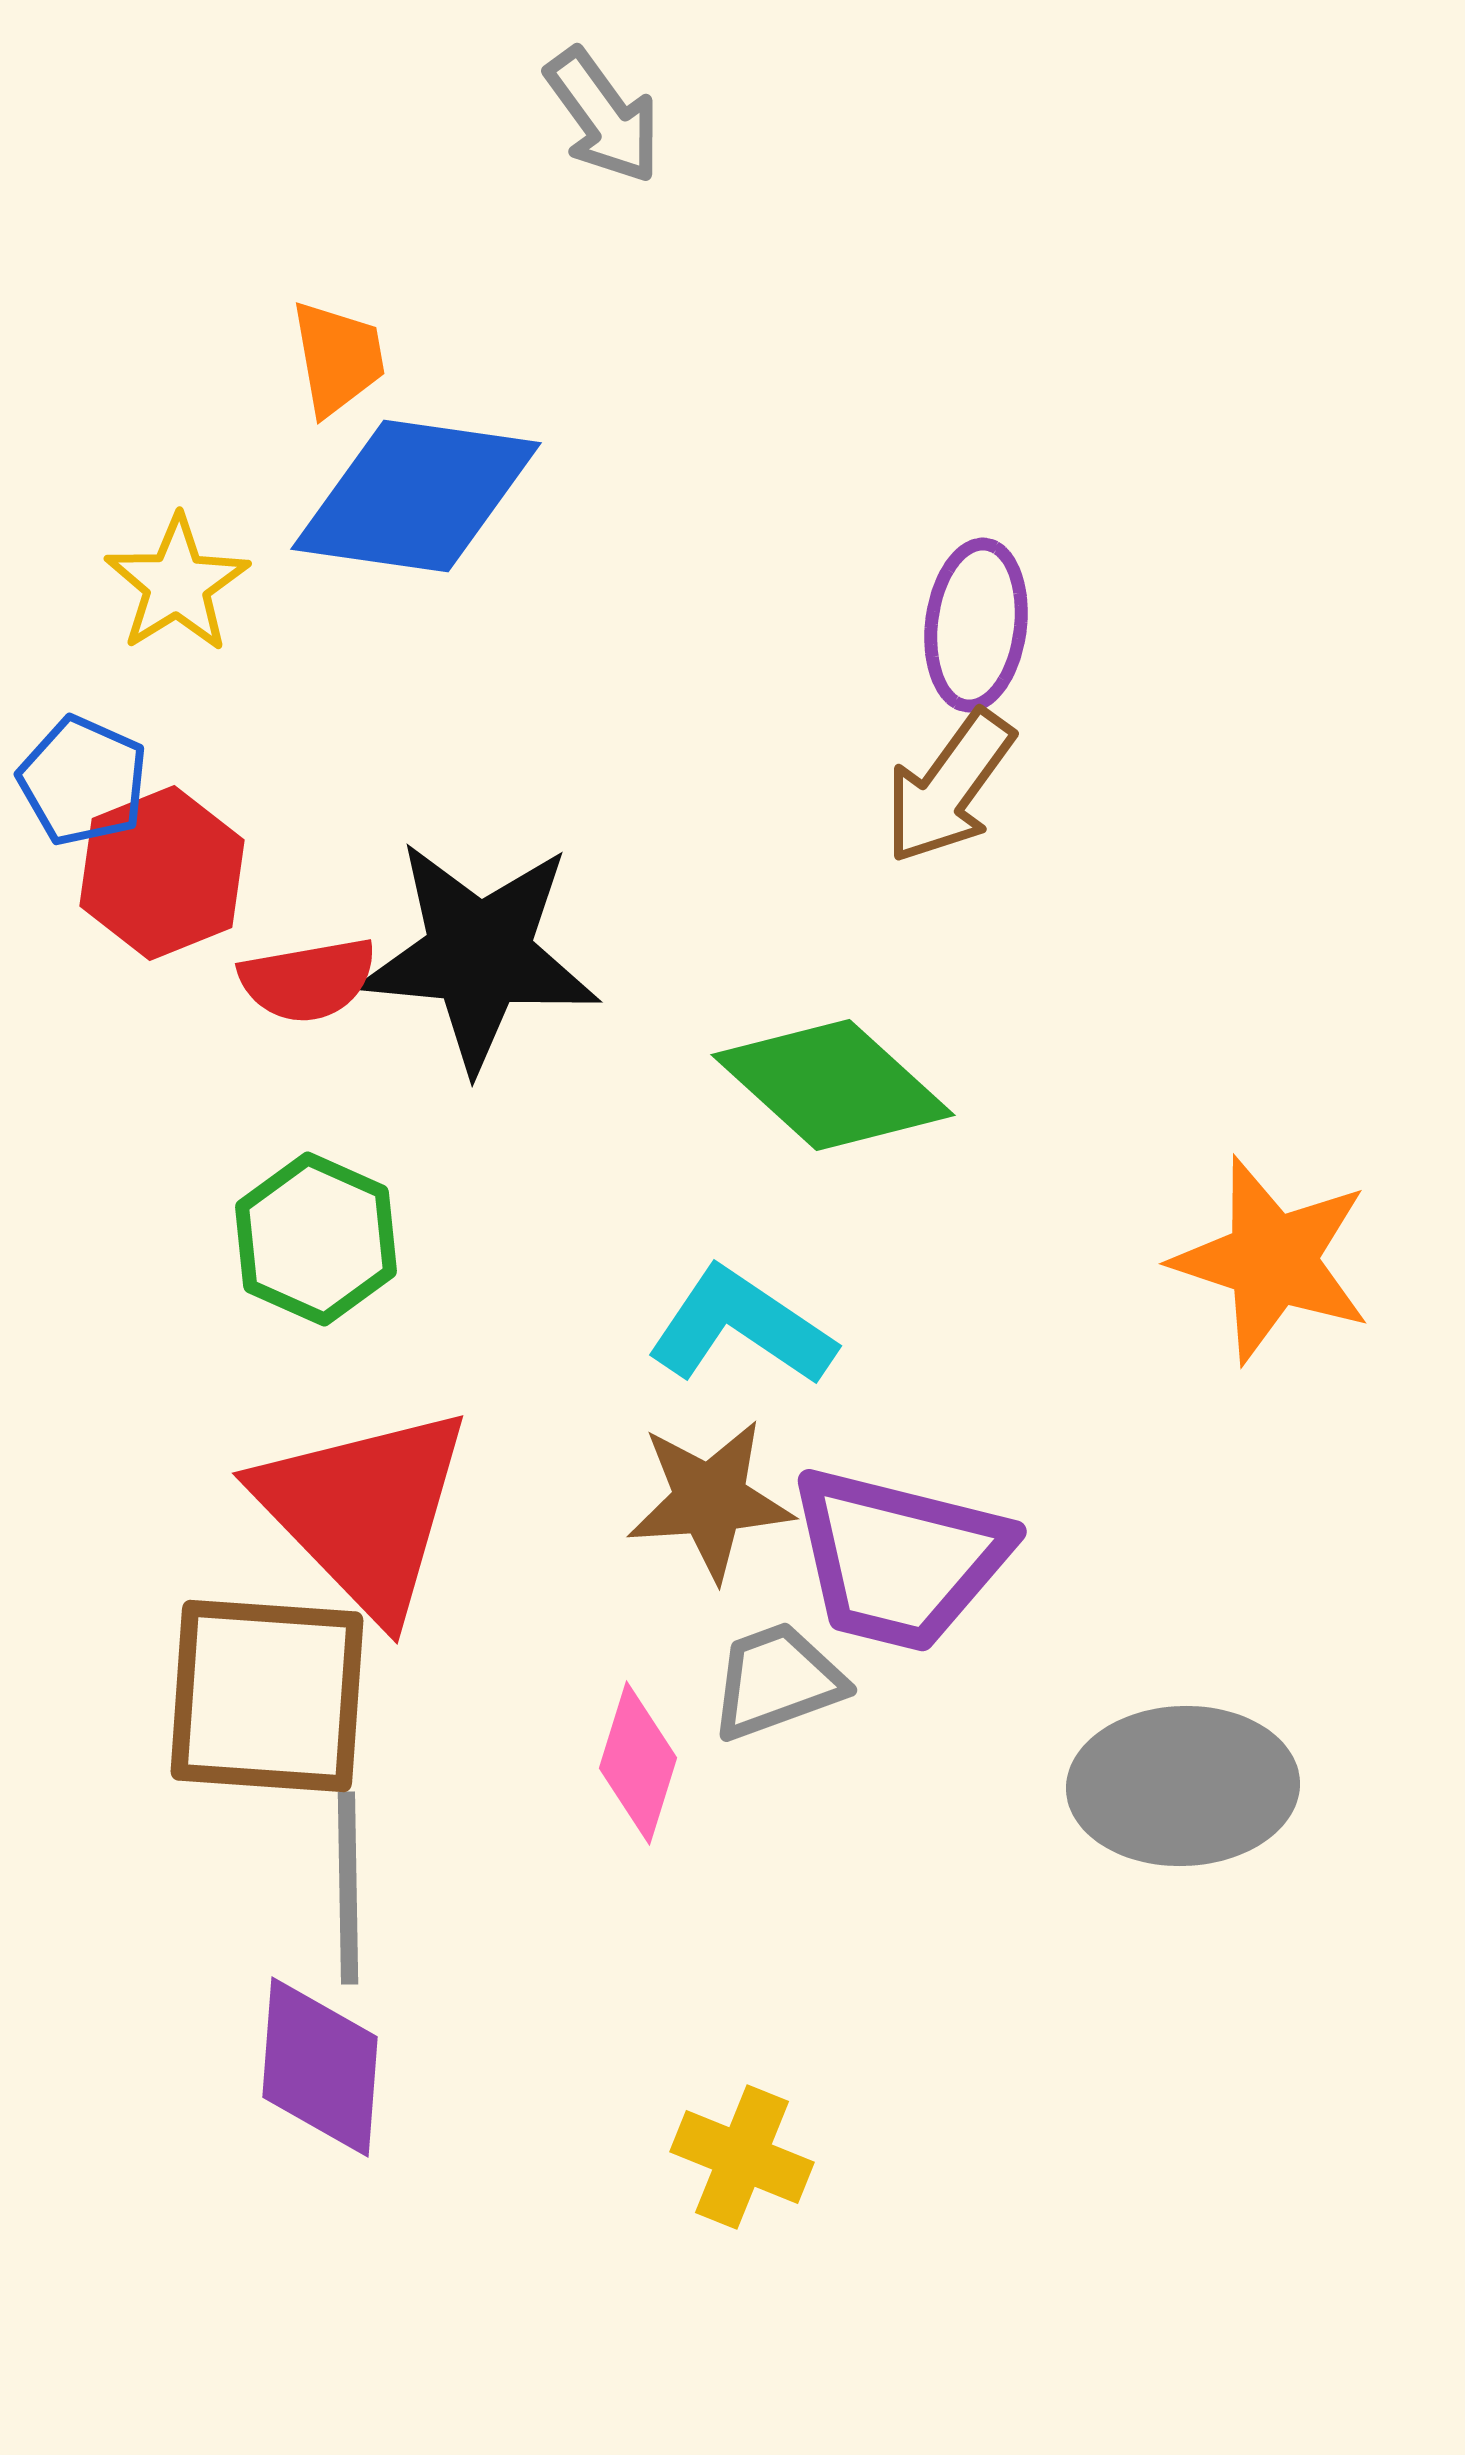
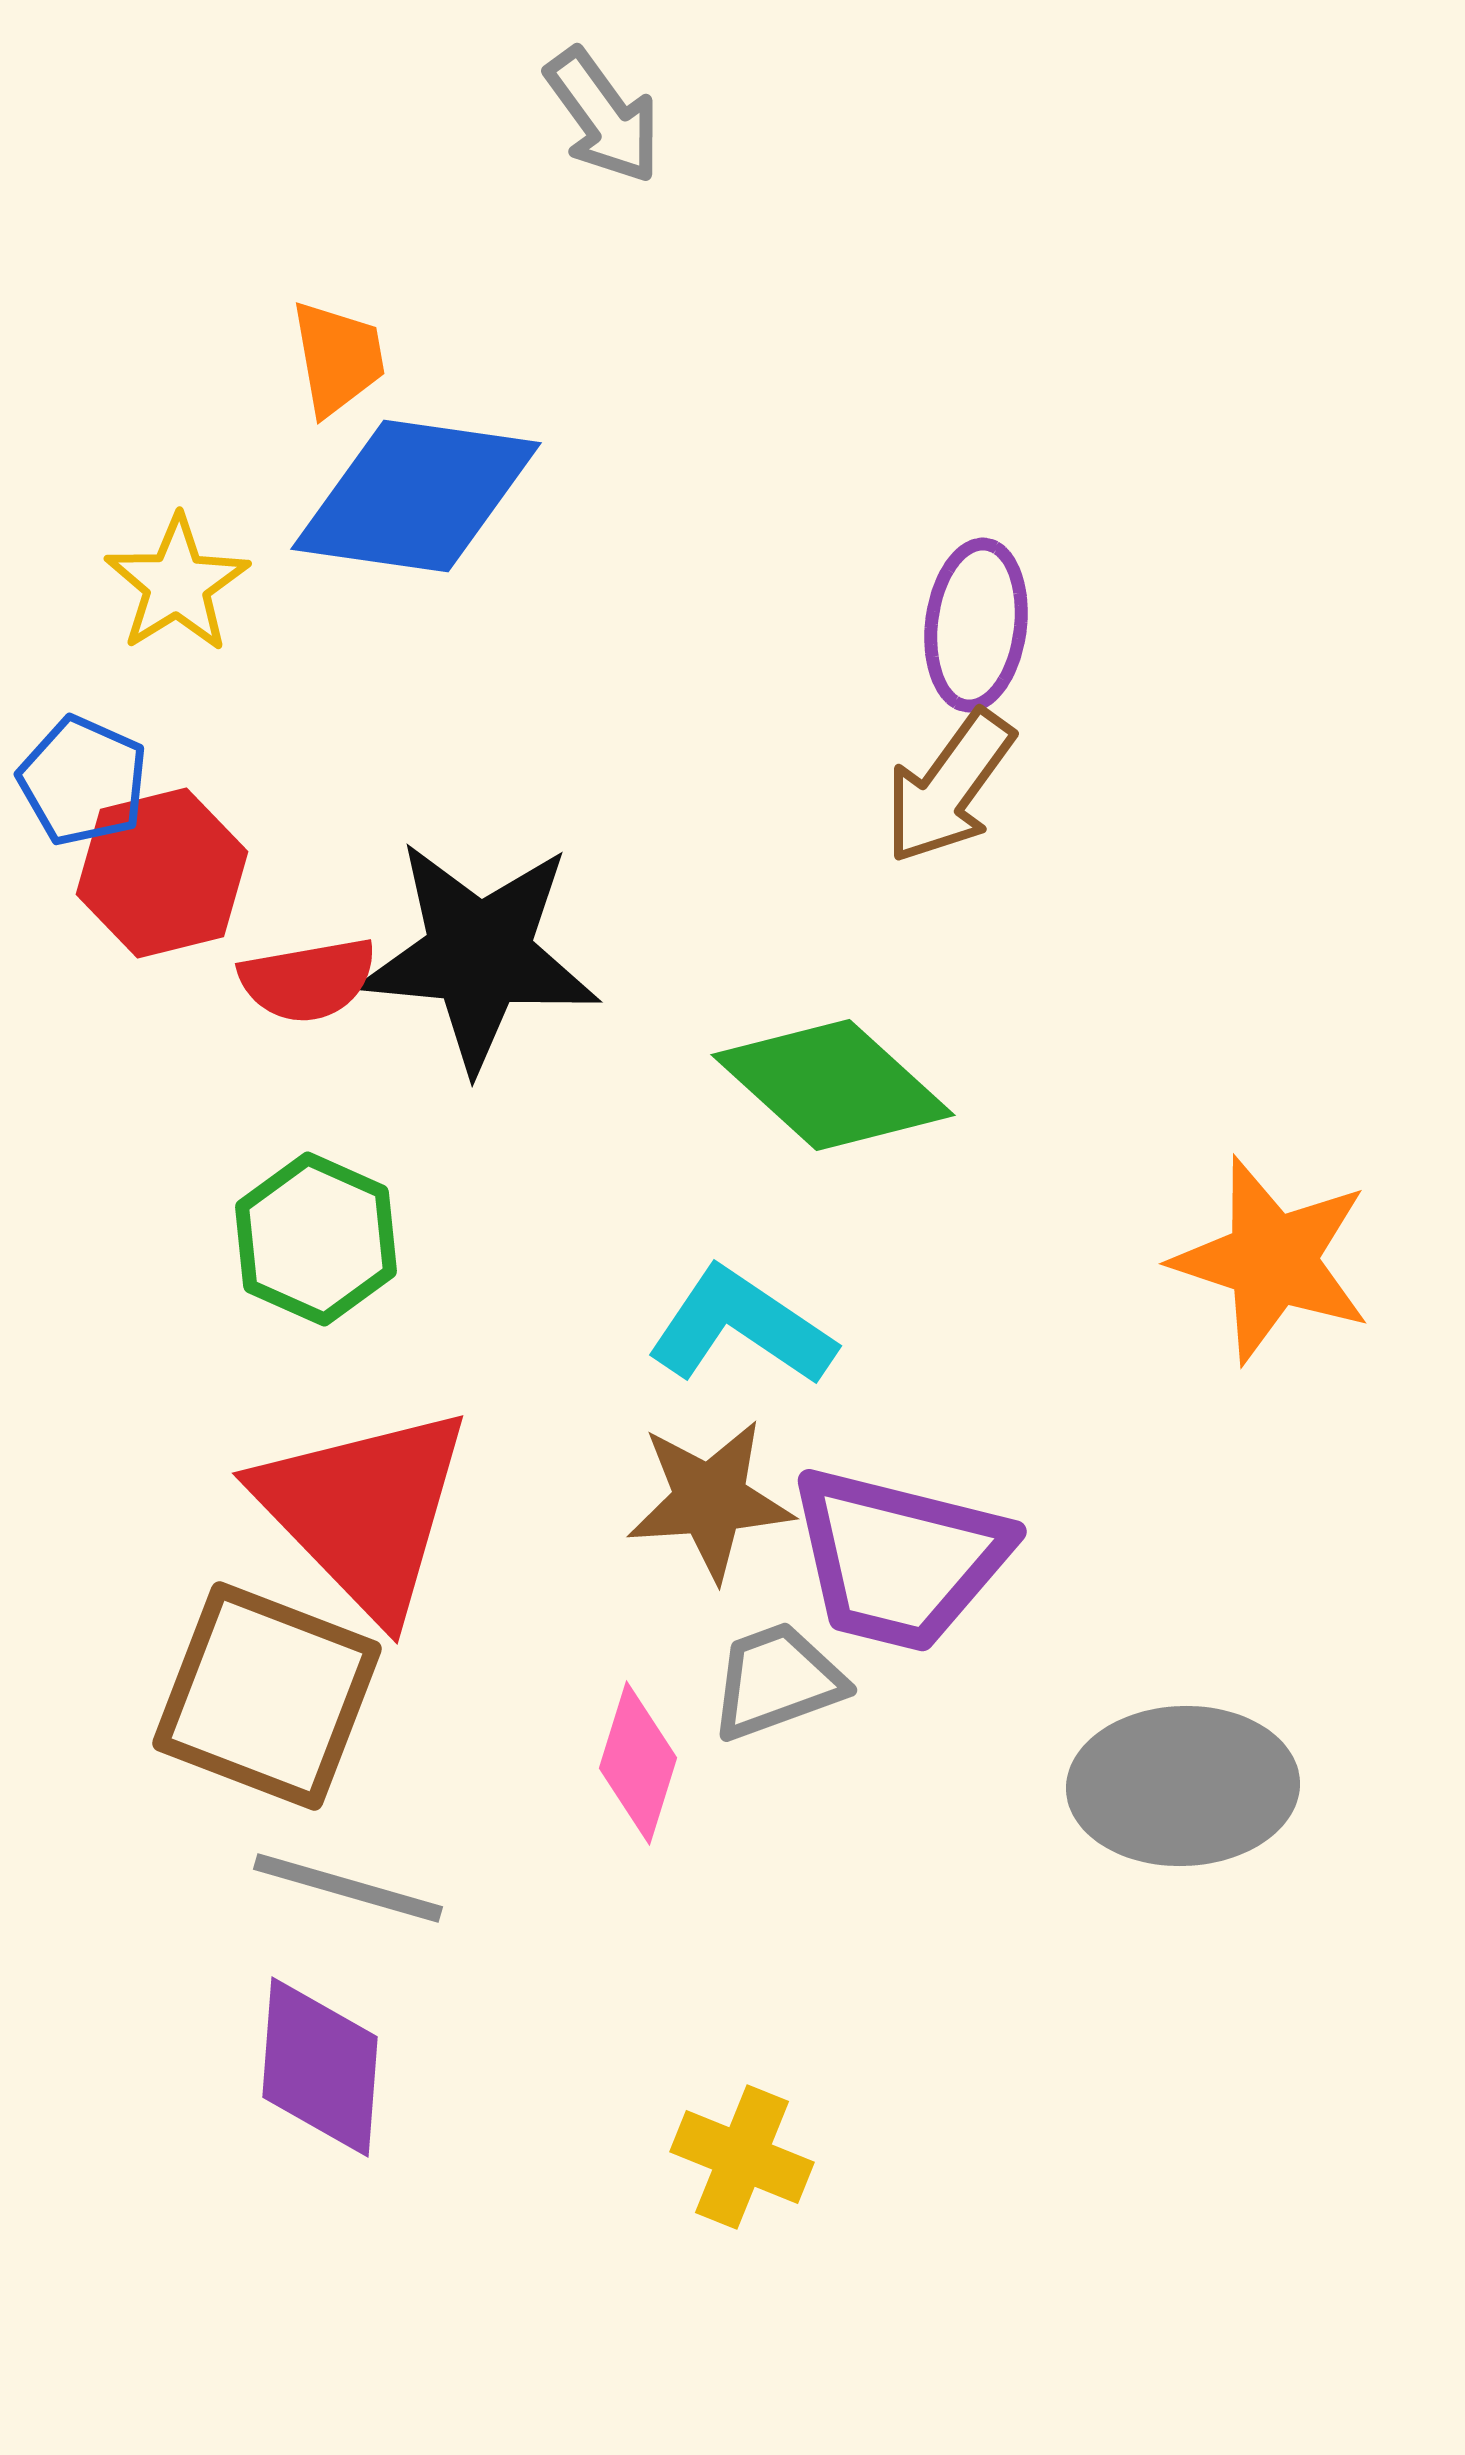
red hexagon: rotated 8 degrees clockwise
brown square: rotated 17 degrees clockwise
gray line: rotated 73 degrees counterclockwise
